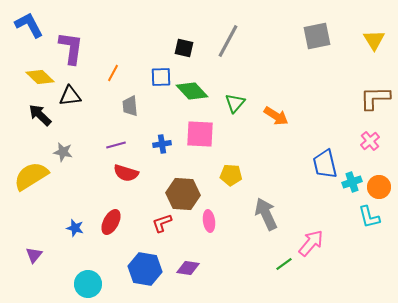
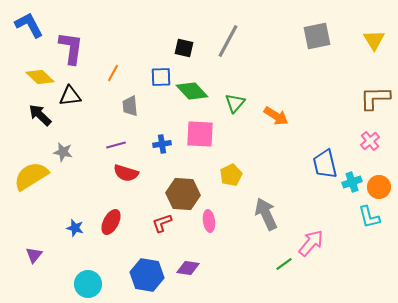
yellow pentagon: rotated 30 degrees counterclockwise
blue hexagon: moved 2 px right, 6 px down
